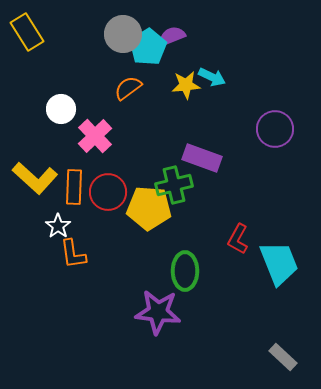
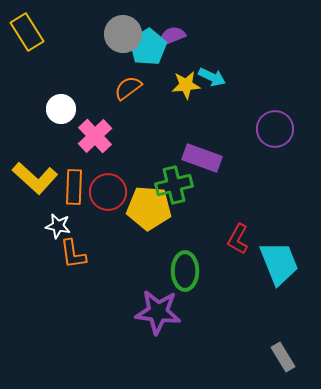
white star: rotated 25 degrees counterclockwise
gray rectangle: rotated 16 degrees clockwise
